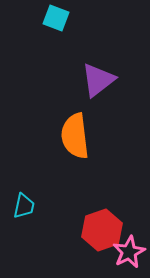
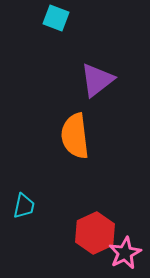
purple triangle: moved 1 px left
red hexagon: moved 7 px left, 3 px down; rotated 6 degrees counterclockwise
pink star: moved 4 px left, 1 px down
